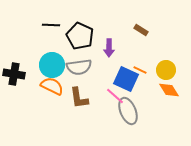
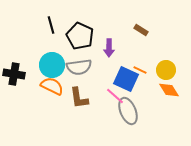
black line: rotated 72 degrees clockwise
